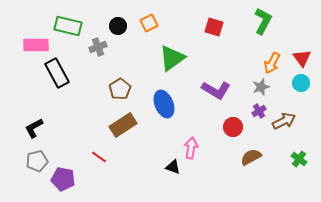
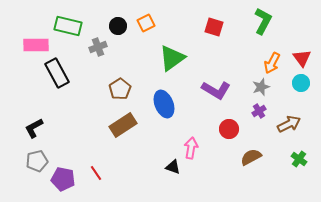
orange square: moved 3 px left
brown arrow: moved 5 px right, 3 px down
red circle: moved 4 px left, 2 px down
red line: moved 3 px left, 16 px down; rotated 21 degrees clockwise
